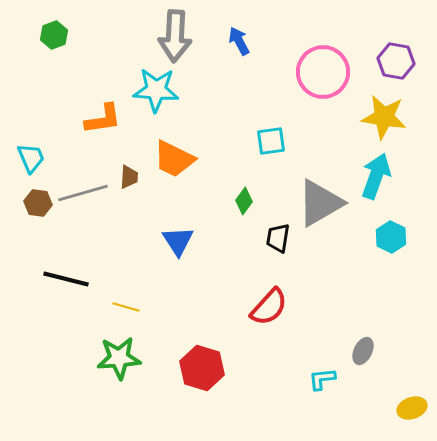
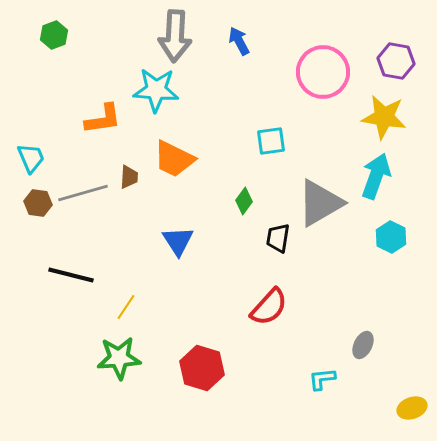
black line: moved 5 px right, 4 px up
yellow line: rotated 72 degrees counterclockwise
gray ellipse: moved 6 px up
